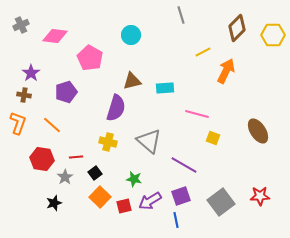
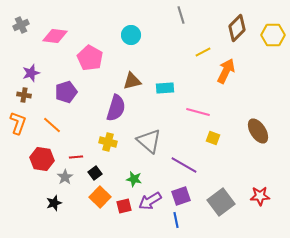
purple star: rotated 18 degrees clockwise
pink line: moved 1 px right, 2 px up
